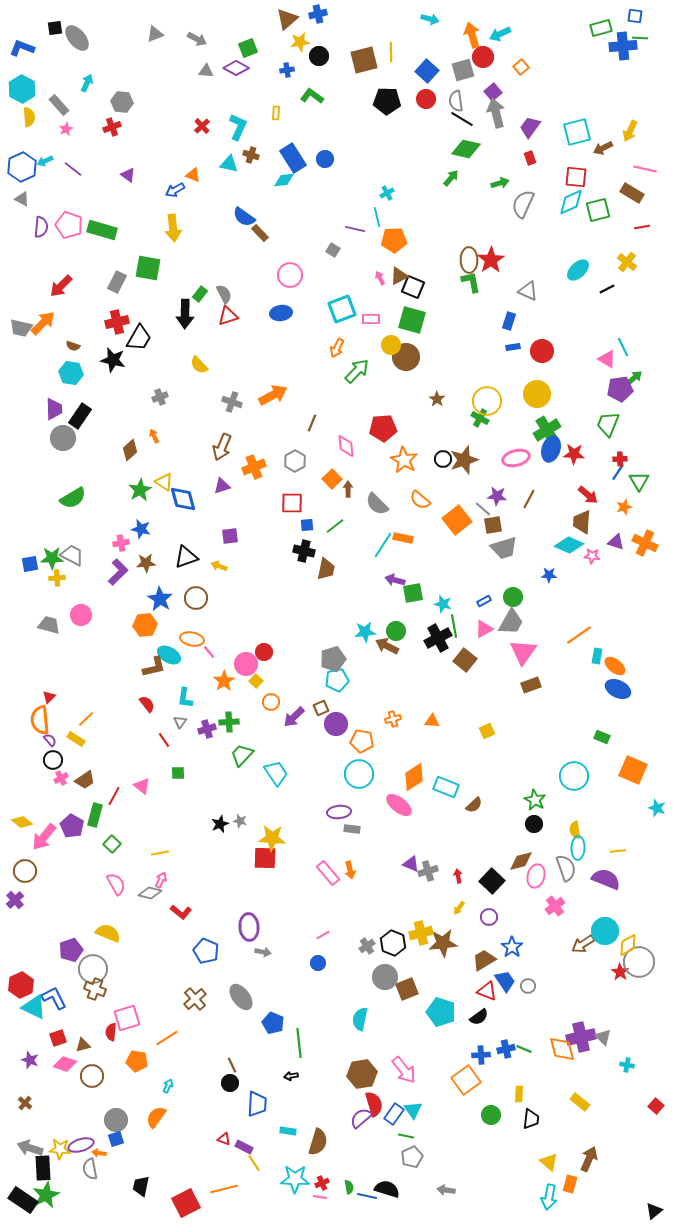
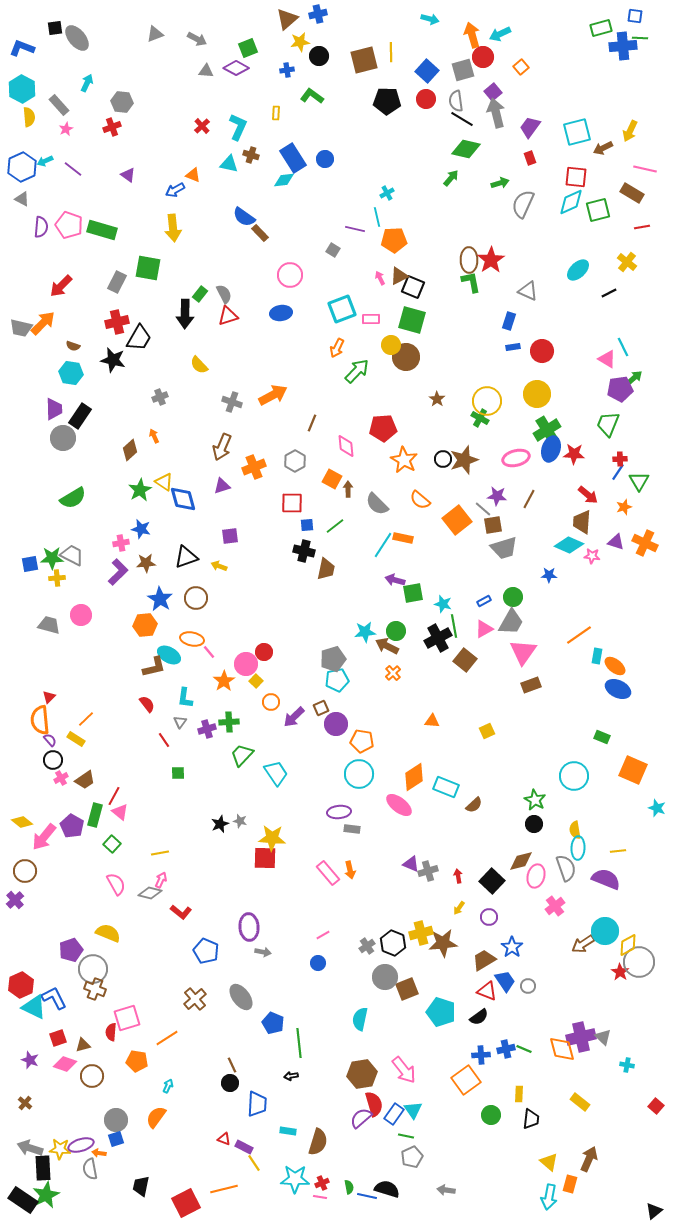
black line at (607, 289): moved 2 px right, 4 px down
orange square at (332, 479): rotated 18 degrees counterclockwise
orange cross at (393, 719): moved 46 px up; rotated 28 degrees counterclockwise
pink triangle at (142, 786): moved 22 px left, 26 px down
